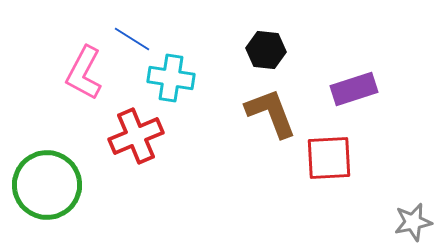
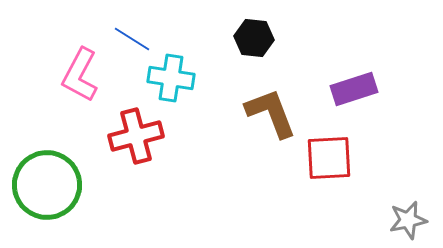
black hexagon: moved 12 px left, 12 px up
pink L-shape: moved 4 px left, 2 px down
red cross: rotated 8 degrees clockwise
gray star: moved 5 px left, 2 px up
